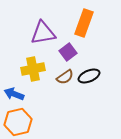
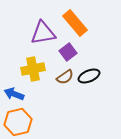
orange rectangle: moved 9 px left; rotated 60 degrees counterclockwise
